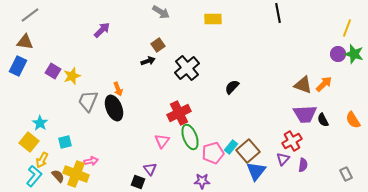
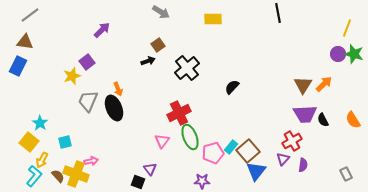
purple square at (53, 71): moved 34 px right, 9 px up; rotated 21 degrees clockwise
brown triangle at (303, 85): rotated 42 degrees clockwise
